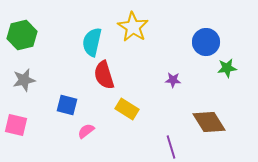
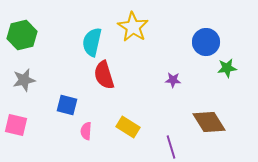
yellow rectangle: moved 1 px right, 18 px down
pink semicircle: rotated 48 degrees counterclockwise
